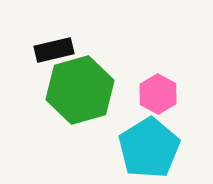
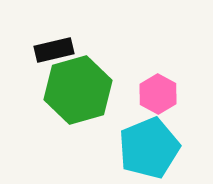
green hexagon: moved 2 px left
cyan pentagon: rotated 10 degrees clockwise
